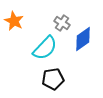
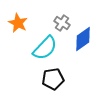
orange star: moved 4 px right, 2 px down
